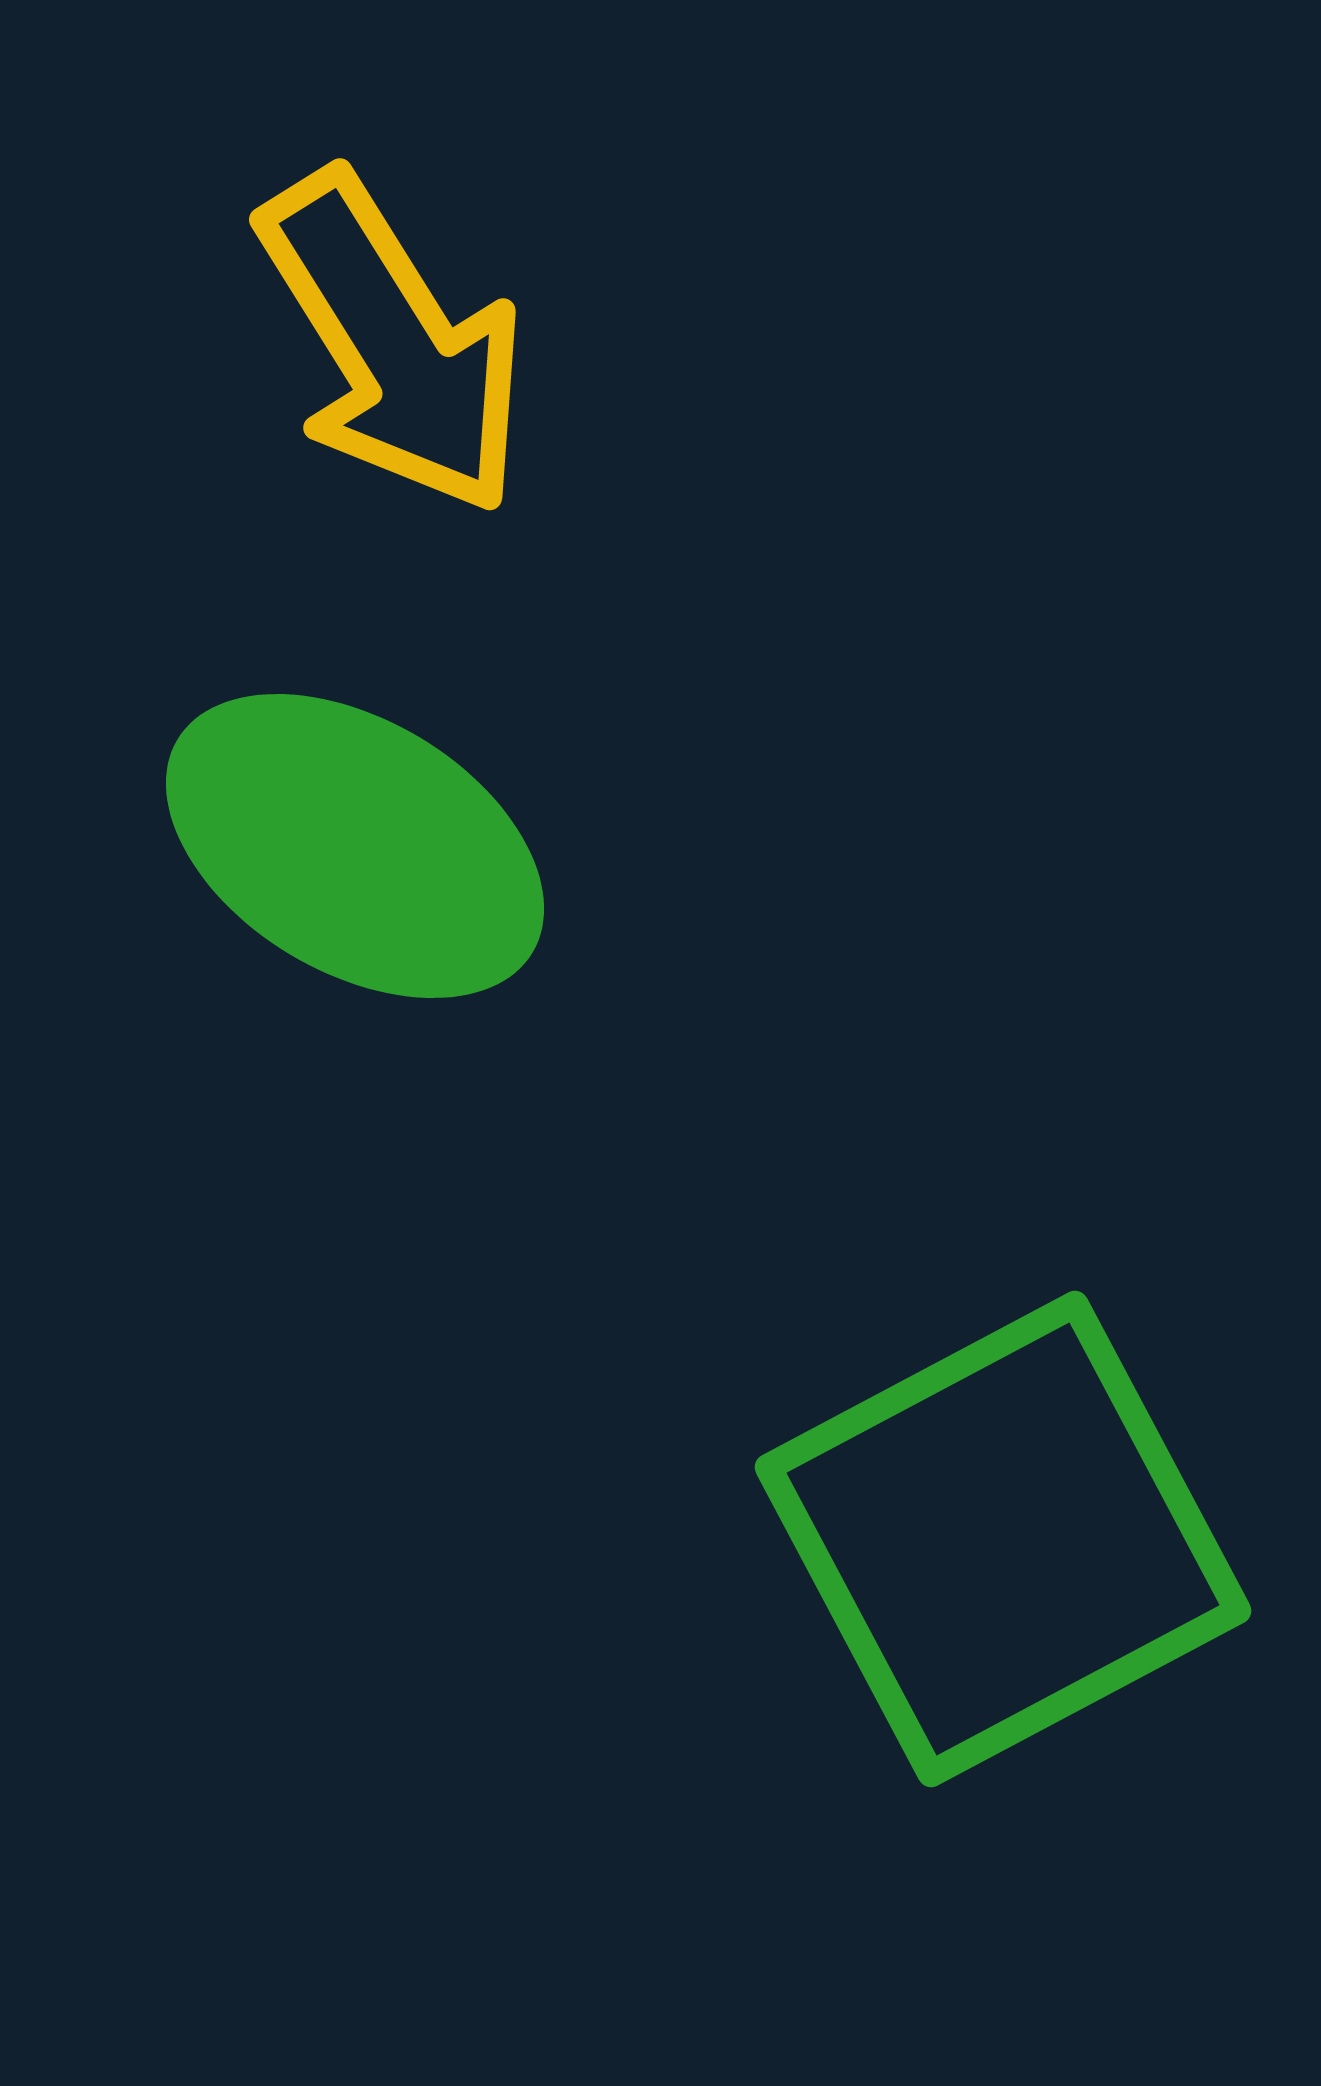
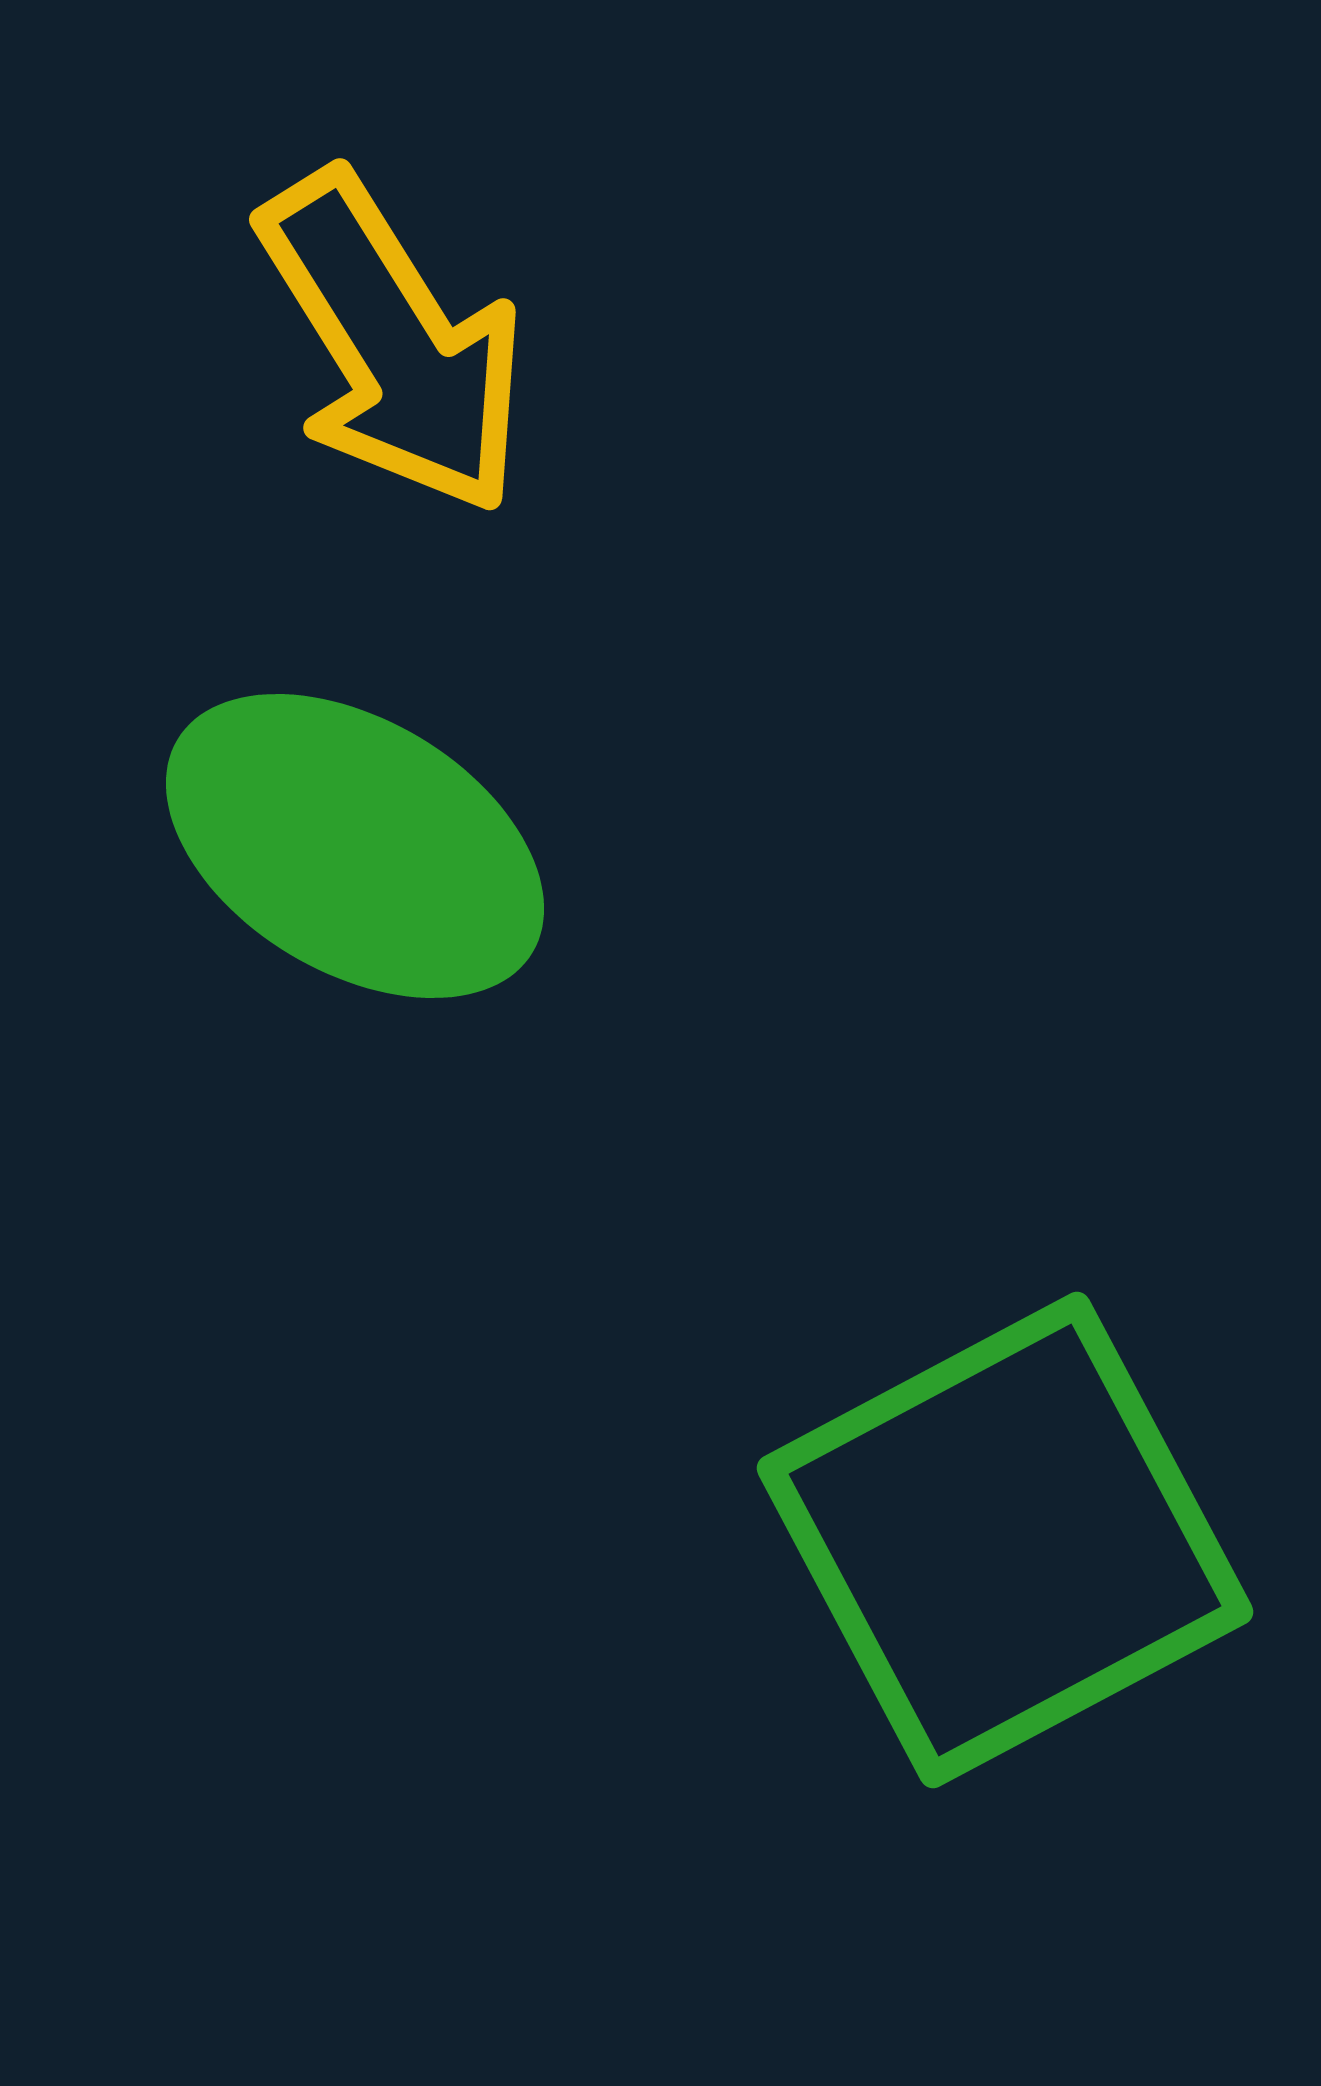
green square: moved 2 px right, 1 px down
